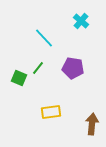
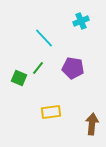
cyan cross: rotated 28 degrees clockwise
